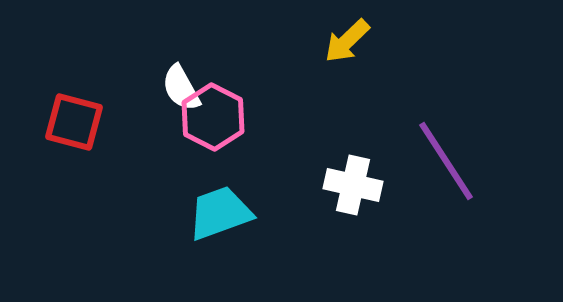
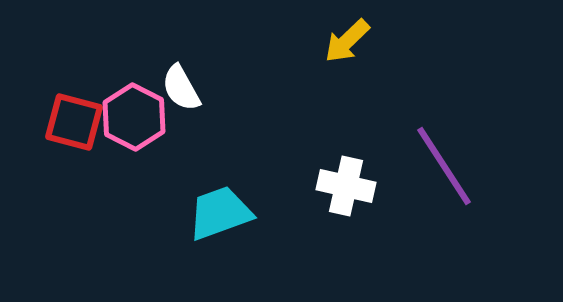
pink hexagon: moved 79 px left
purple line: moved 2 px left, 5 px down
white cross: moved 7 px left, 1 px down
